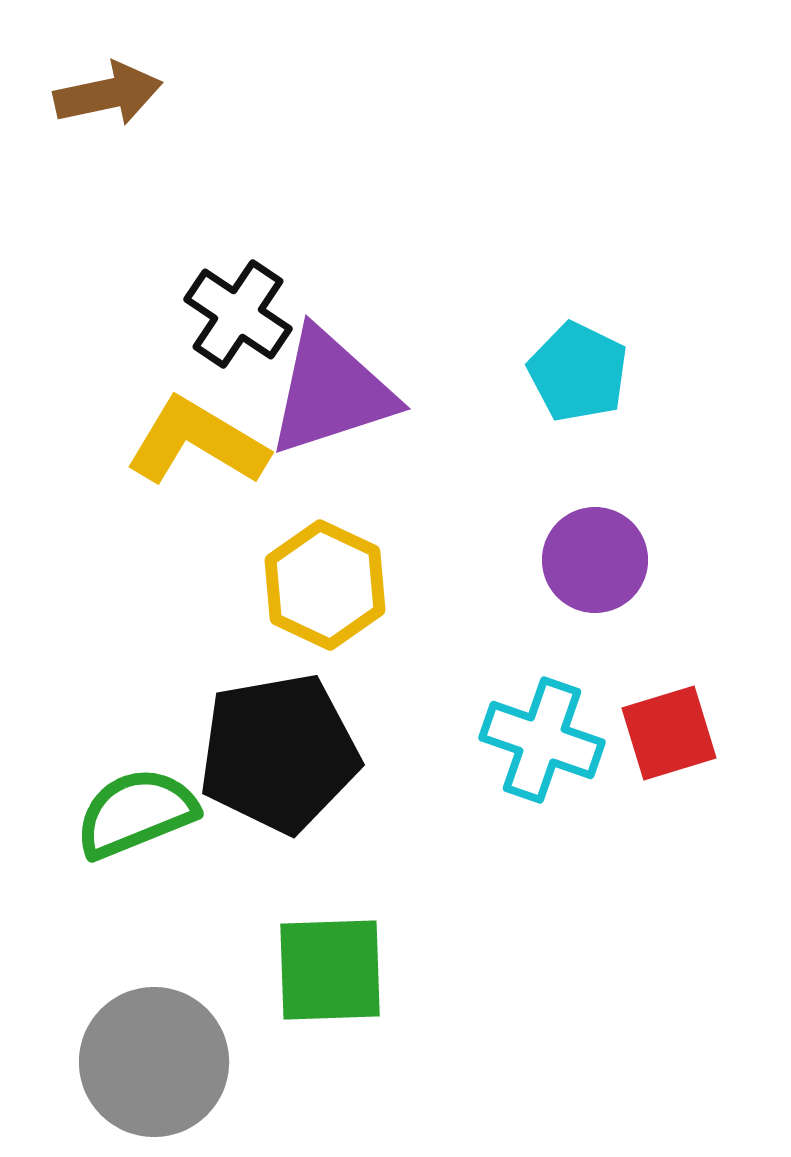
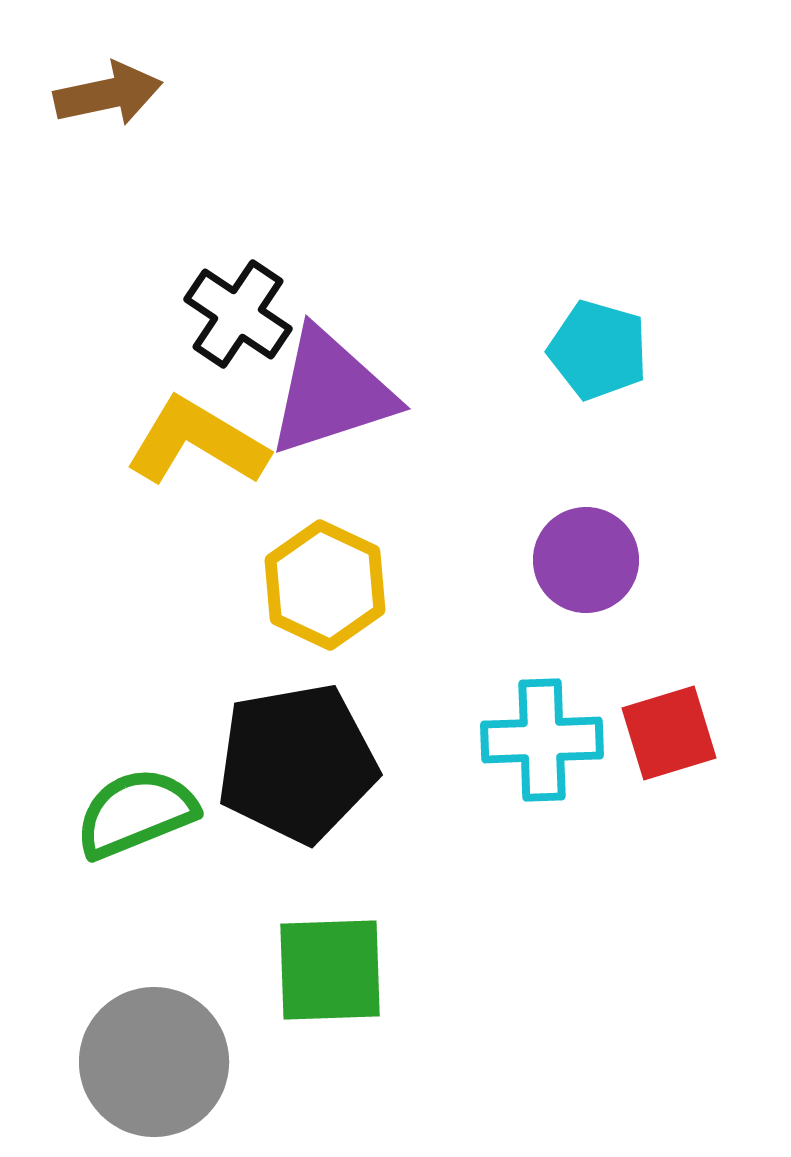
cyan pentagon: moved 20 px right, 22 px up; rotated 10 degrees counterclockwise
purple circle: moved 9 px left
cyan cross: rotated 21 degrees counterclockwise
black pentagon: moved 18 px right, 10 px down
